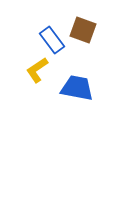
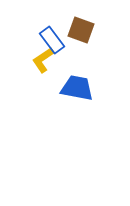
brown square: moved 2 px left
yellow L-shape: moved 6 px right, 10 px up
